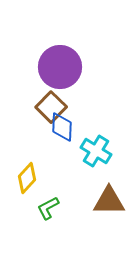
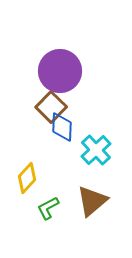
purple circle: moved 4 px down
cyan cross: moved 1 px up; rotated 16 degrees clockwise
brown triangle: moved 17 px left; rotated 40 degrees counterclockwise
